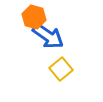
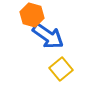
orange hexagon: moved 2 px left, 2 px up
